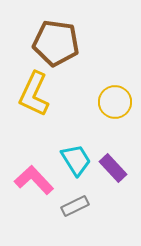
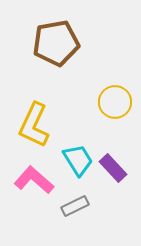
brown pentagon: rotated 18 degrees counterclockwise
yellow L-shape: moved 31 px down
cyan trapezoid: moved 2 px right
pink L-shape: rotated 6 degrees counterclockwise
